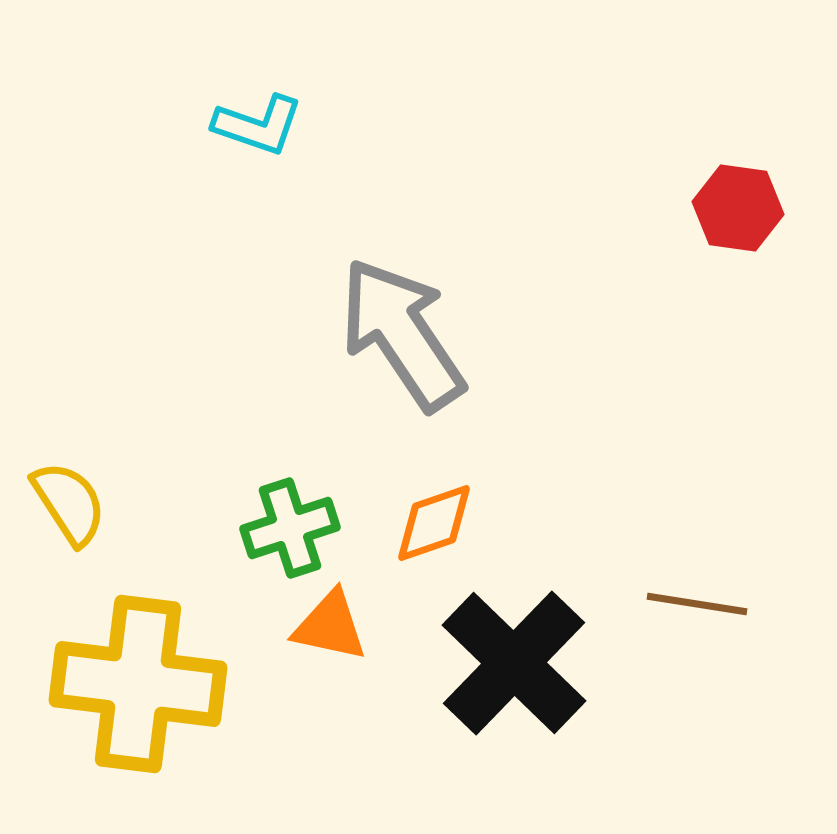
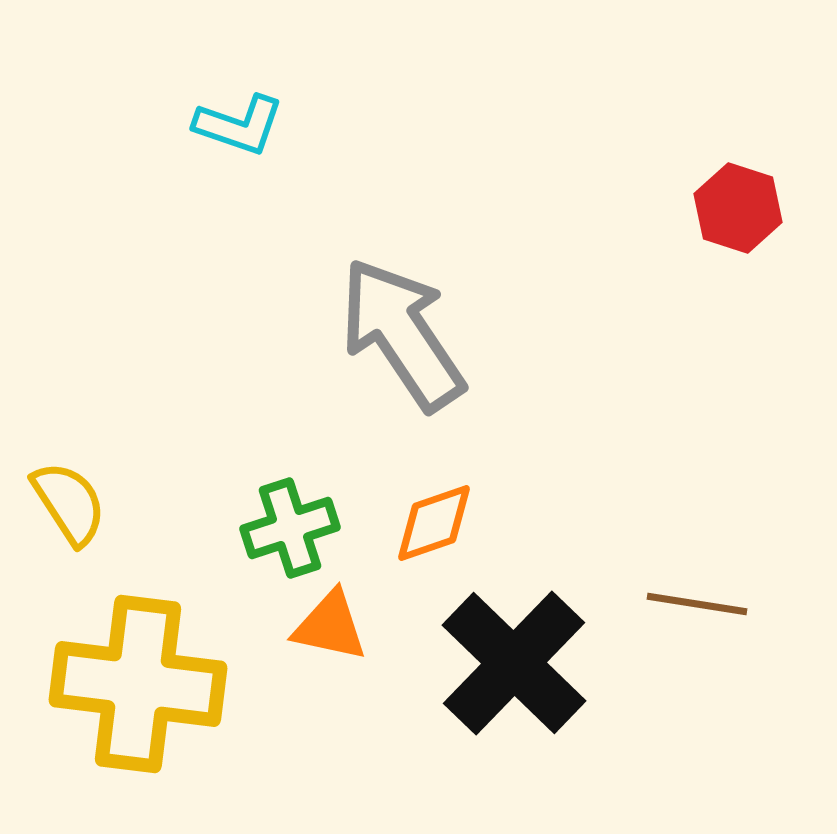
cyan L-shape: moved 19 px left
red hexagon: rotated 10 degrees clockwise
